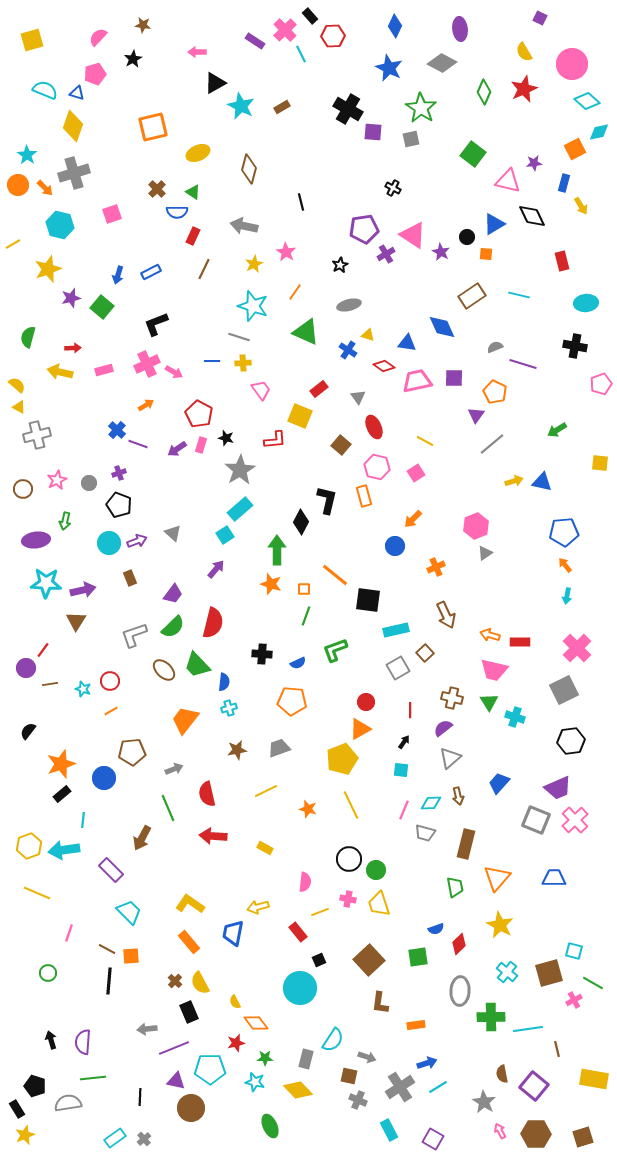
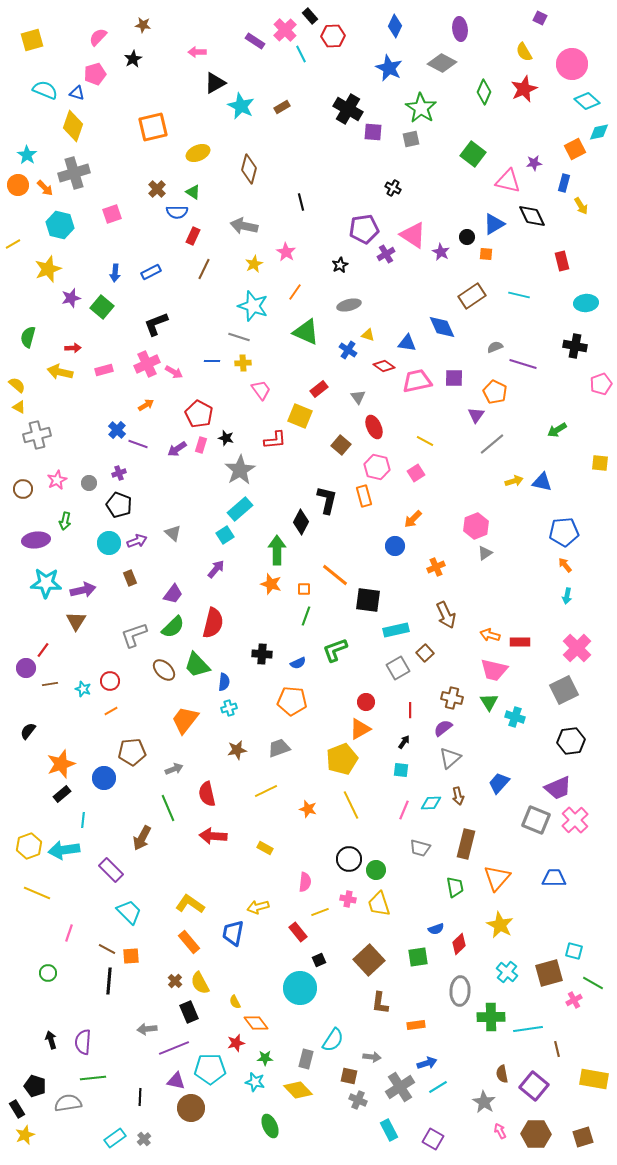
blue arrow at (118, 275): moved 3 px left, 2 px up; rotated 12 degrees counterclockwise
gray trapezoid at (425, 833): moved 5 px left, 15 px down
gray arrow at (367, 1057): moved 5 px right; rotated 12 degrees counterclockwise
